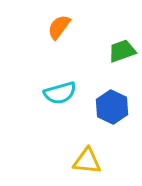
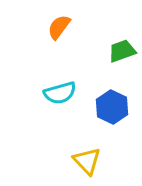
yellow triangle: rotated 40 degrees clockwise
